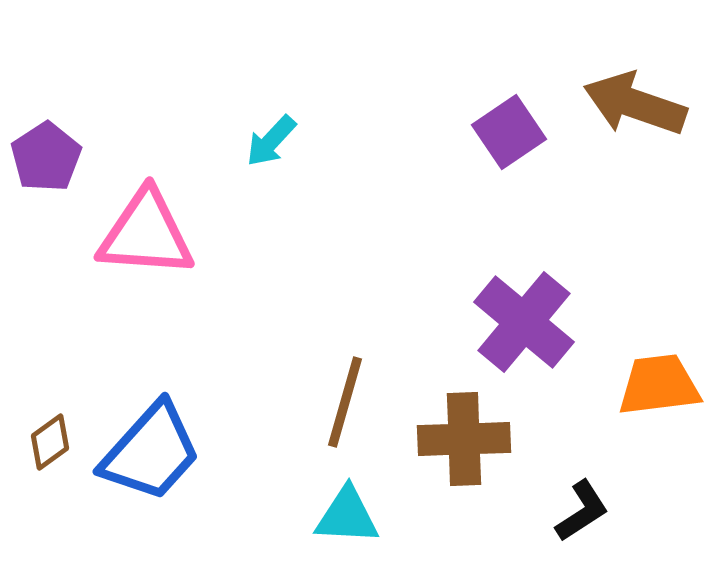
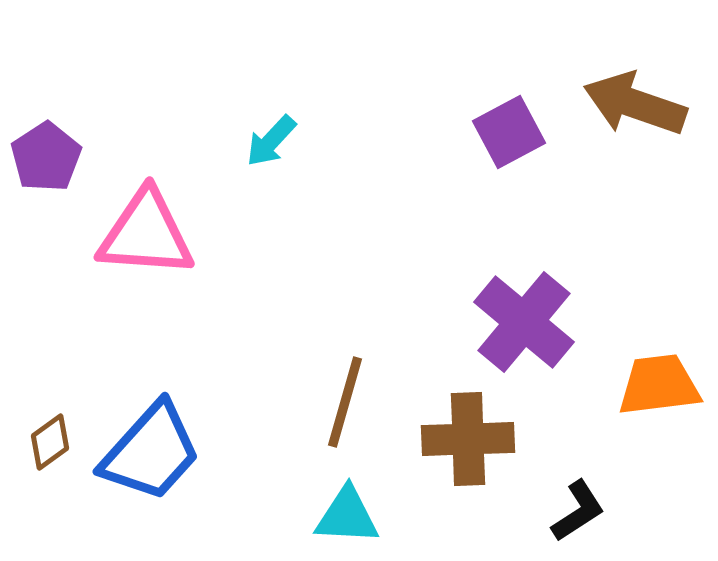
purple square: rotated 6 degrees clockwise
brown cross: moved 4 px right
black L-shape: moved 4 px left
